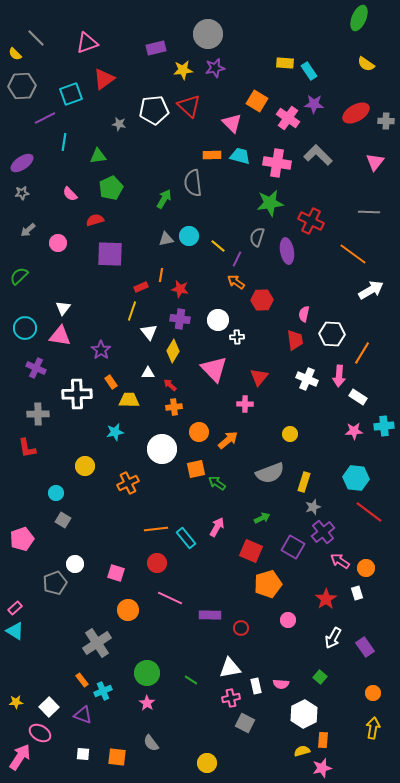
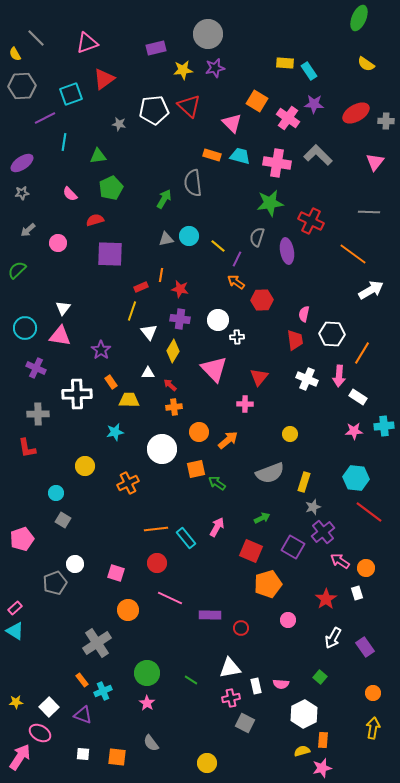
yellow semicircle at (15, 54): rotated 16 degrees clockwise
orange rectangle at (212, 155): rotated 18 degrees clockwise
green semicircle at (19, 276): moved 2 px left, 6 px up
